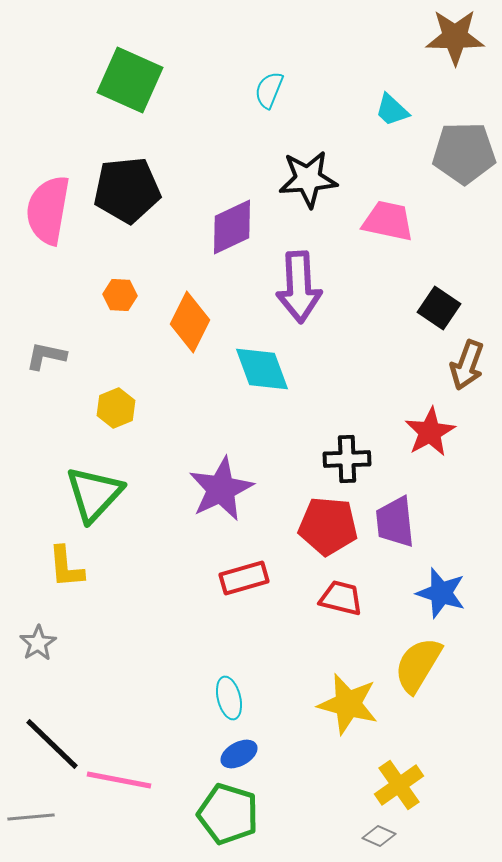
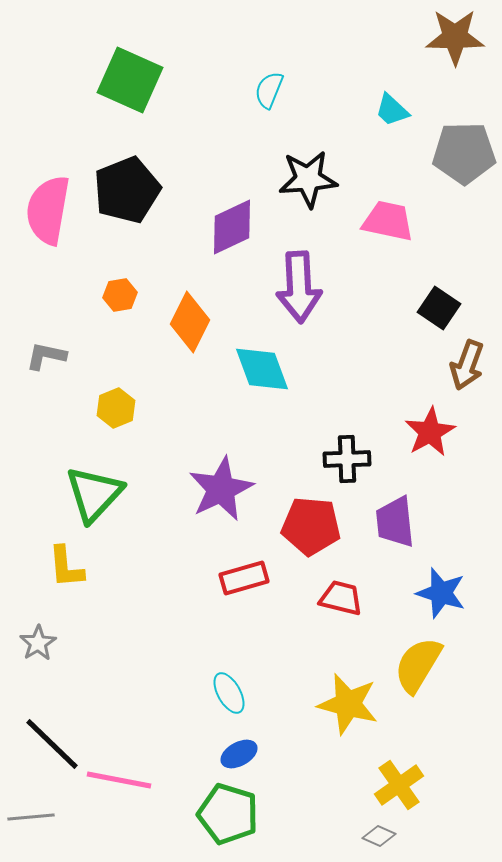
black pentagon: rotated 16 degrees counterclockwise
orange hexagon: rotated 12 degrees counterclockwise
red pentagon: moved 17 px left
cyan ellipse: moved 5 px up; rotated 15 degrees counterclockwise
